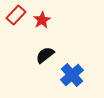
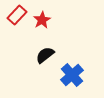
red rectangle: moved 1 px right
